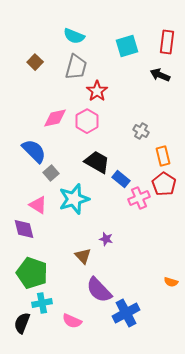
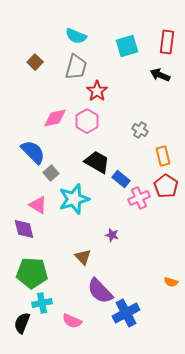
cyan semicircle: moved 2 px right
gray cross: moved 1 px left, 1 px up
blue semicircle: moved 1 px left, 1 px down
red pentagon: moved 2 px right, 2 px down
purple star: moved 6 px right, 4 px up
brown triangle: moved 1 px down
green pentagon: rotated 16 degrees counterclockwise
purple semicircle: moved 1 px right, 1 px down
